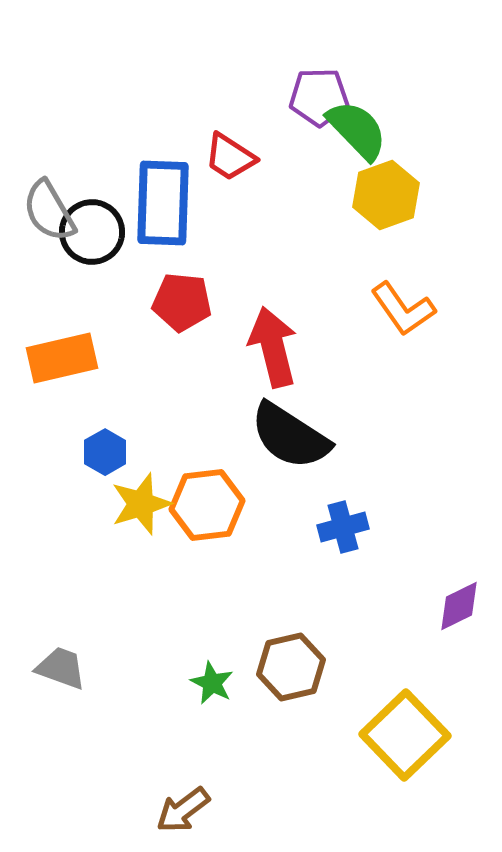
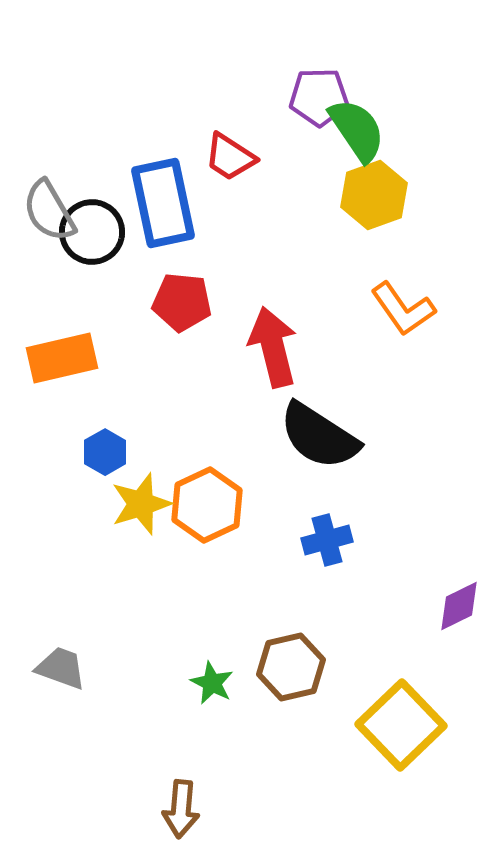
green semicircle: rotated 10 degrees clockwise
yellow hexagon: moved 12 px left
blue rectangle: rotated 14 degrees counterclockwise
black semicircle: moved 29 px right
orange hexagon: rotated 18 degrees counterclockwise
blue cross: moved 16 px left, 13 px down
yellow square: moved 4 px left, 10 px up
brown arrow: moved 2 px left, 1 px up; rotated 48 degrees counterclockwise
